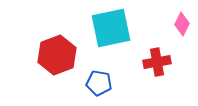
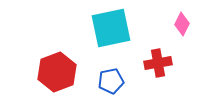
red hexagon: moved 17 px down
red cross: moved 1 px right, 1 px down
blue pentagon: moved 12 px right, 2 px up; rotated 20 degrees counterclockwise
